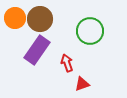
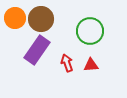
brown circle: moved 1 px right
red triangle: moved 9 px right, 19 px up; rotated 14 degrees clockwise
